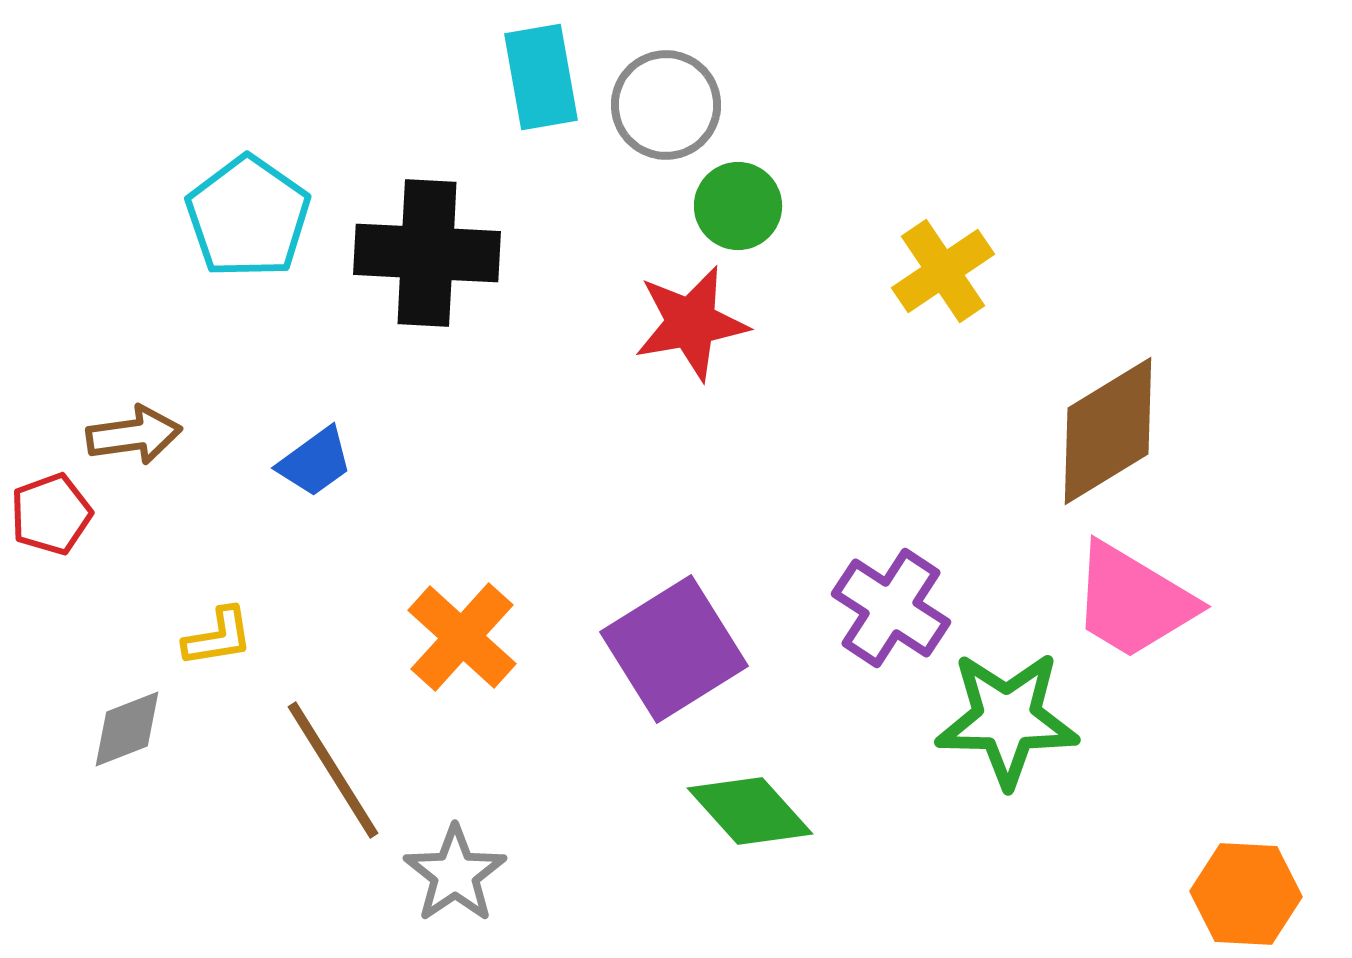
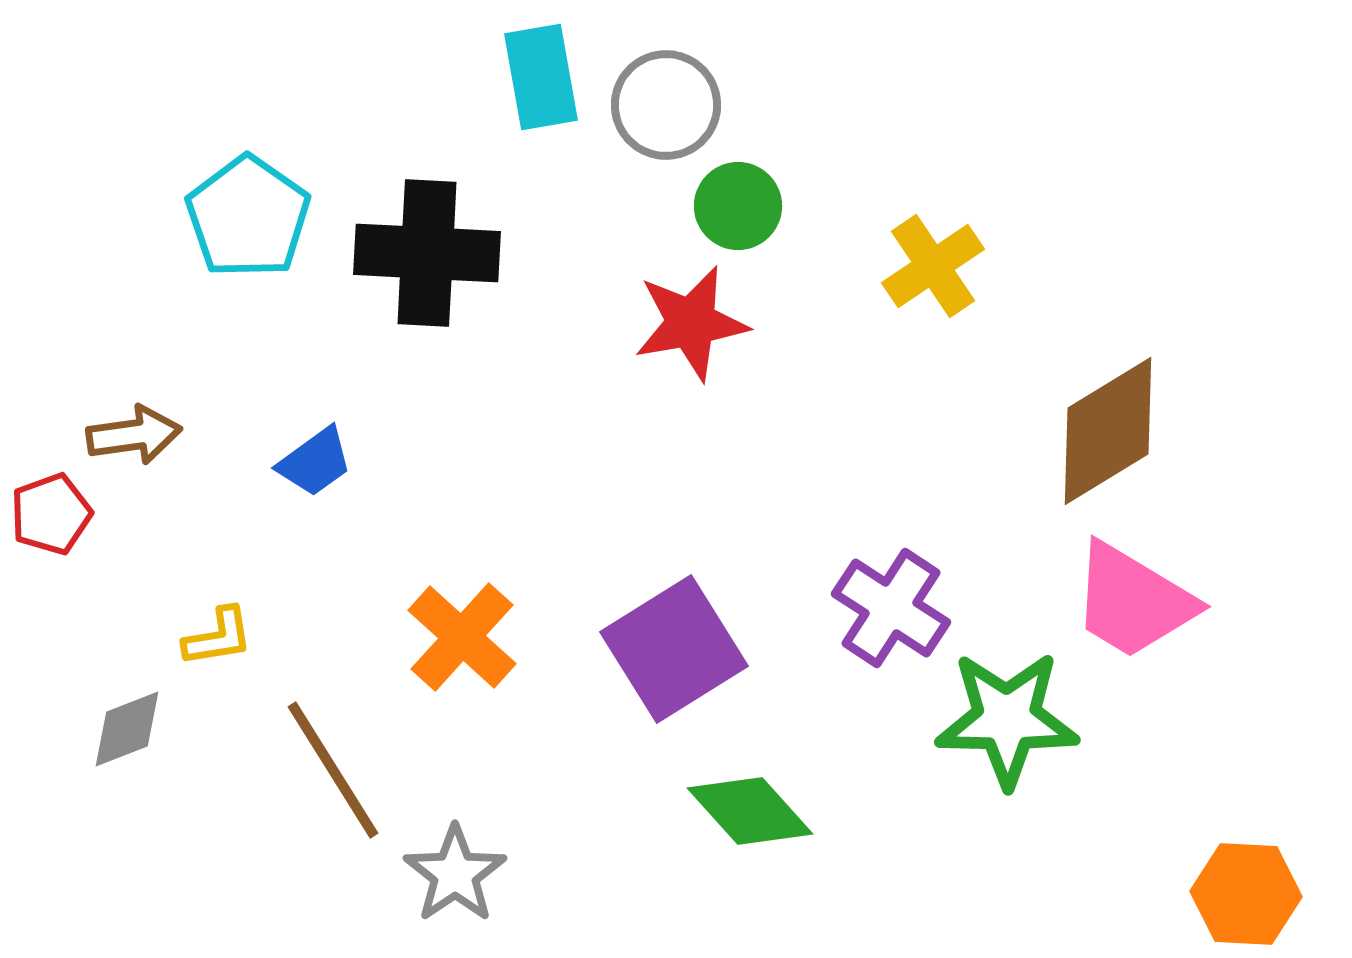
yellow cross: moved 10 px left, 5 px up
